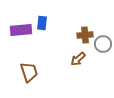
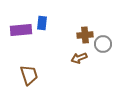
brown arrow: moved 1 px right, 1 px up; rotated 21 degrees clockwise
brown trapezoid: moved 3 px down
